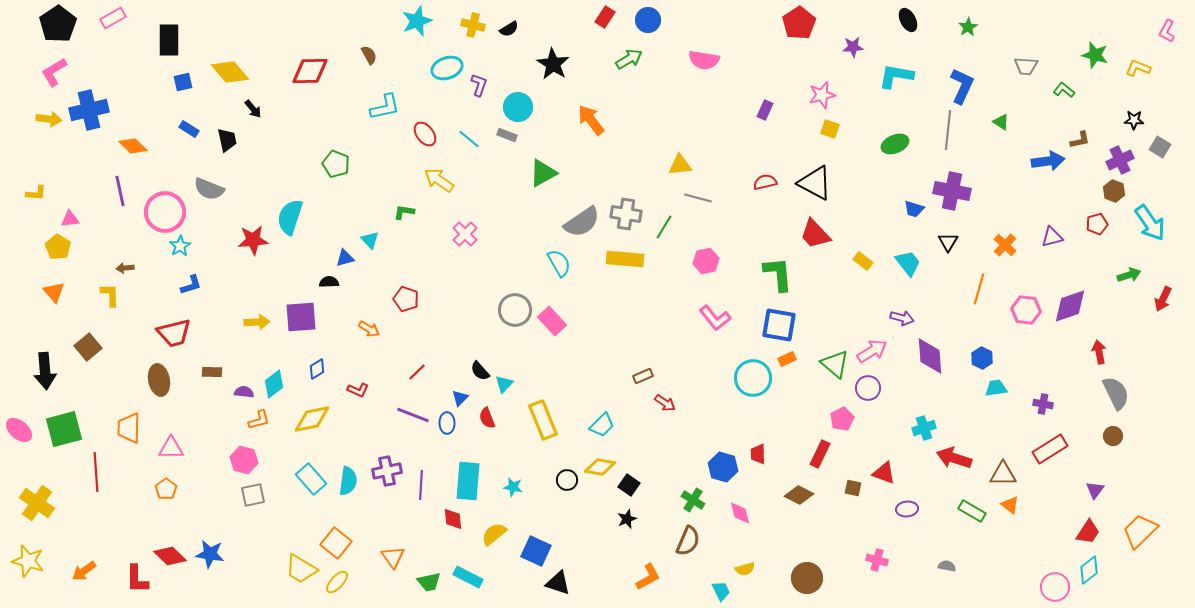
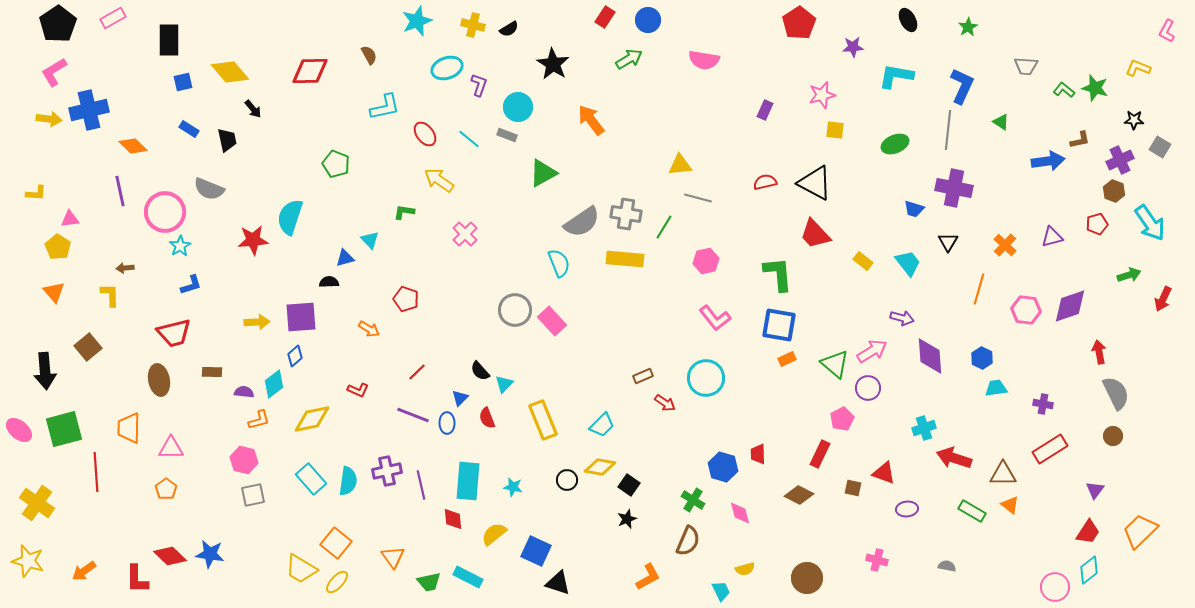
green star at (1095, 55): moved 33 px down
yellow square at (830, 129): moved 5 px right, 1 px down; rotated 12 degrees counterclockwise
purple cross at (952, 191): moved 2 px right, 3 px up
cyan semicircle at (559, 263): rotated 8 degrees clockwise
blue diamond at (317, 369): moved 22 px left, 13 px up; rotated 10 degrees counterclockwise
cyan circle at (753, 378): moved 47 px left
purple line at (421, 485): rotated 16 degrees counterclockwise
